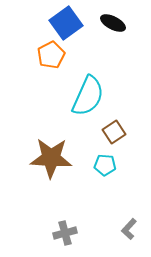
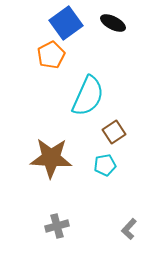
cyan pentagon: rotated 15 degrees counterclockwise
gray cross: moved 8 px left, 7 px up
